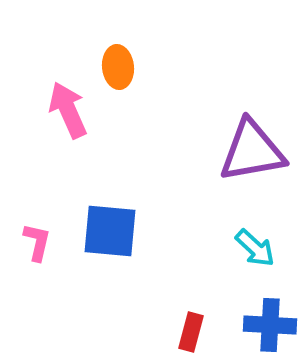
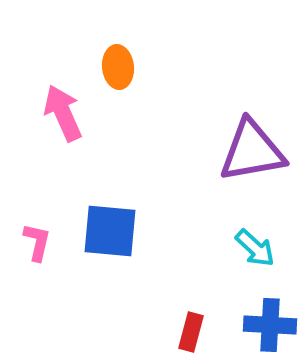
pink arrow: moved 5 px left, 3 px down
